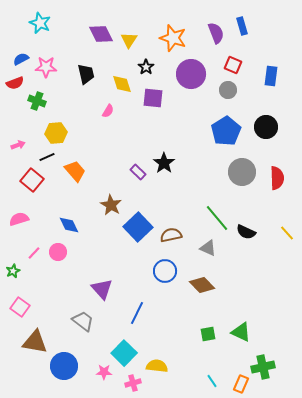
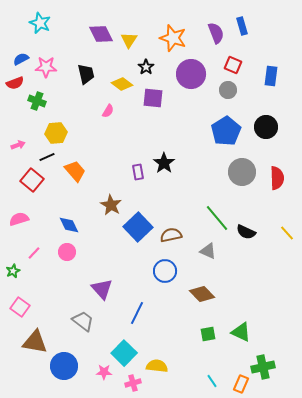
yellow diamond at (122, 84): rotated 35 degrees counterclockwise
purple rectangle at (138, 172): rotated 35 degrees clockwise
gray triangle at (208, 248): moved 3 px down
pink circle at (58, 252): moved 9 px right
brown diamond at (202, 285): moved 9 px down
